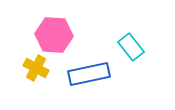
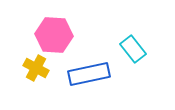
cyan rectangle: moved 2 px right, 2 px down
